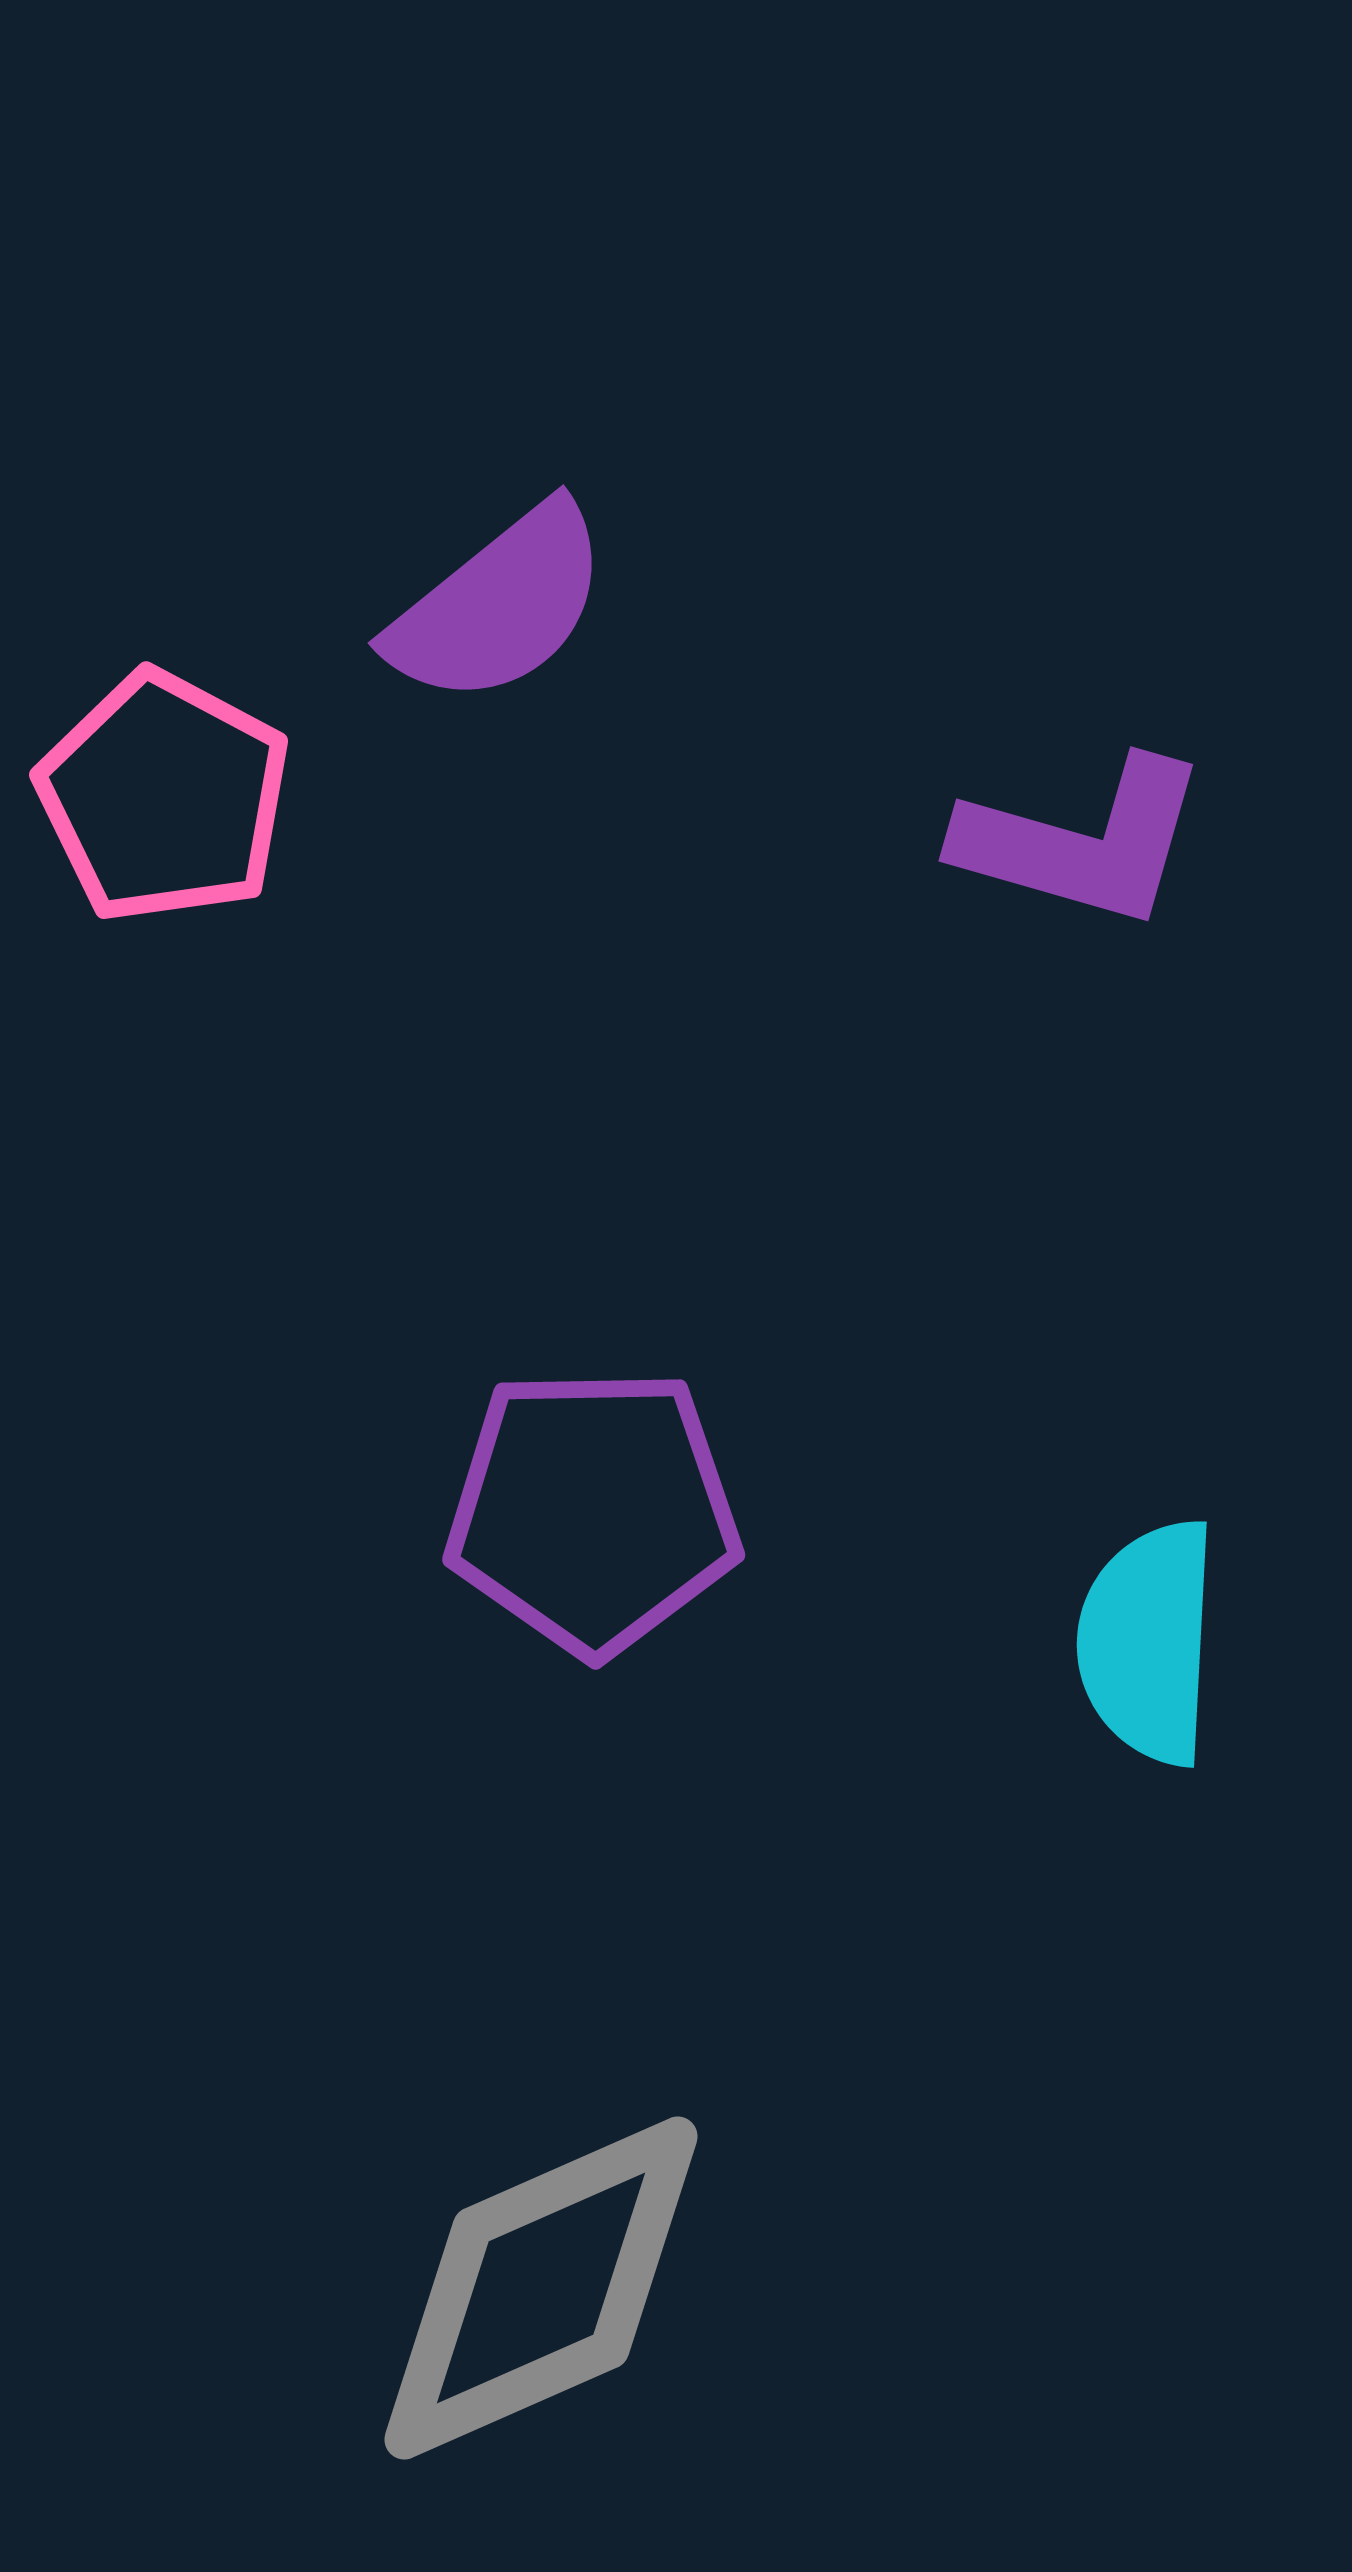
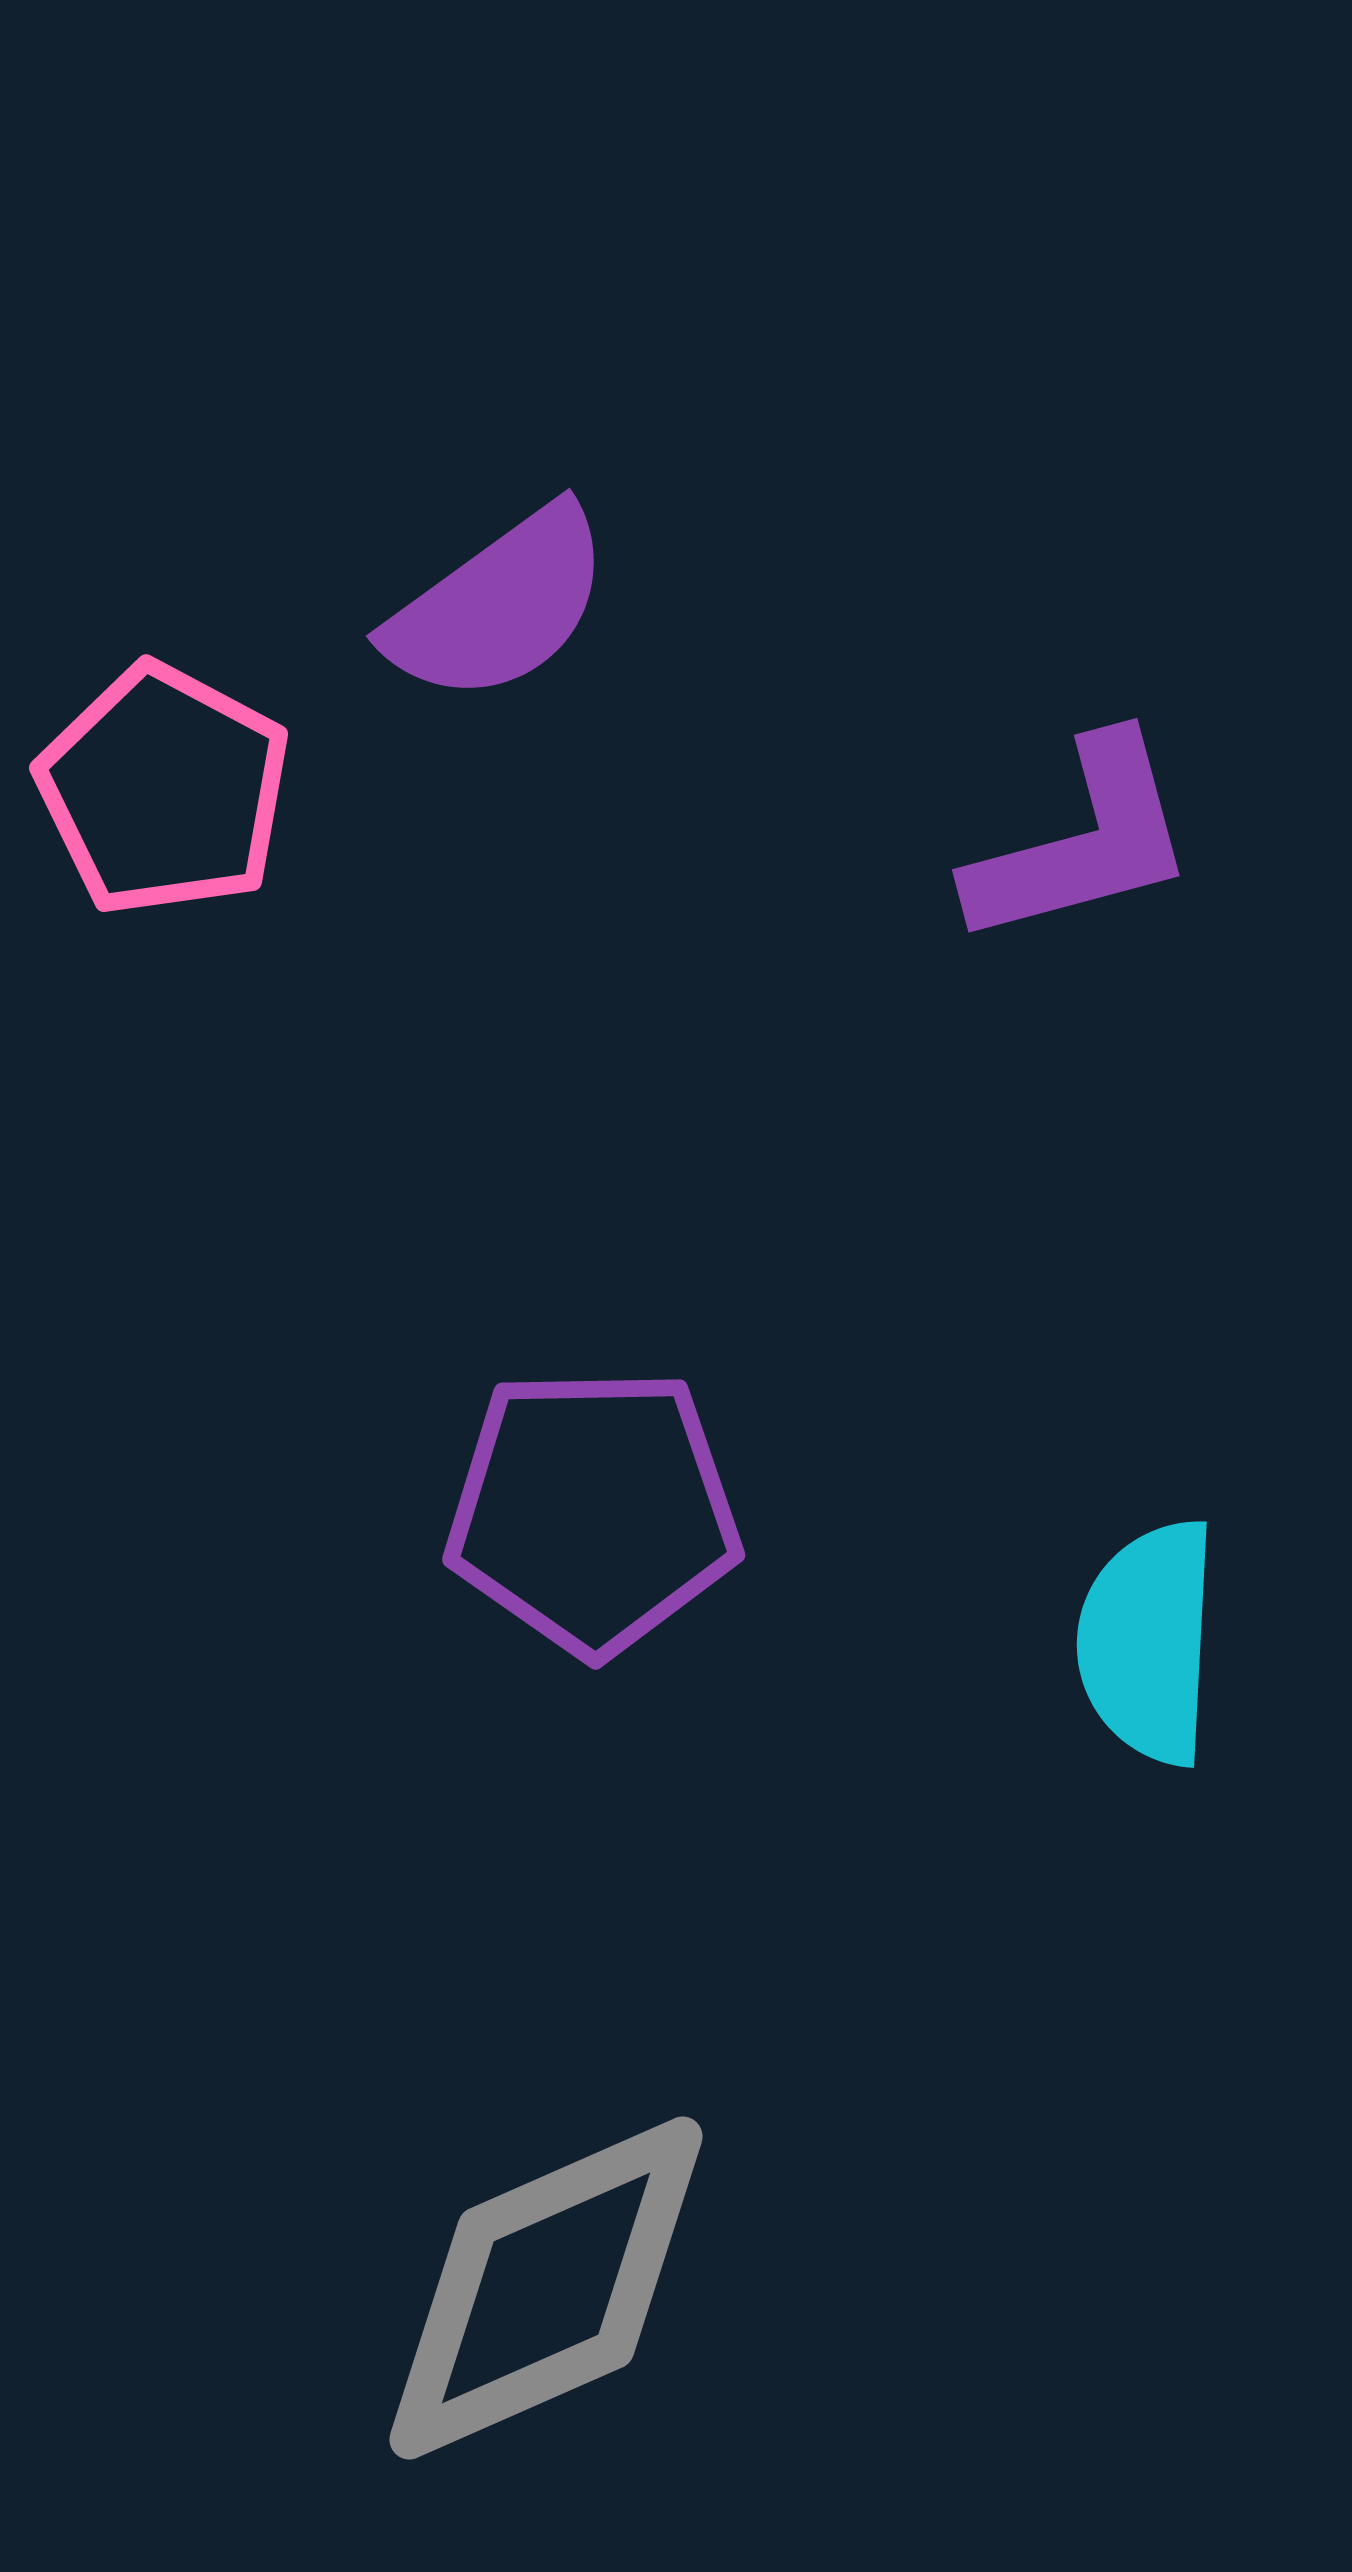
purple semicircle: rotated 3 degrees clockwise
pink pentagon: moved 7 px up
purple L-shape: rotated 31 degrees counterclockwise
gray diamond: moved 5 px right
